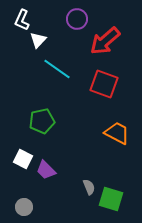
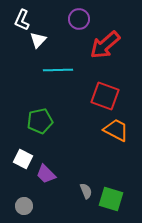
purple circle: moved 2 px right
red arrow: moved 4 px down
cyan line: moved 1 px right, 1 px down; rotated 36 degrees counterclockwise
red square: moved 1 px right, 12 px down
green pentagon: moved 2 px left
orange trapezoid: moved 1 px left, 3 px up
purple trapezoid: moved 4 px down
gray semicircle: moved 3 px left, 4 px down
gray circle: moved 1 px up
